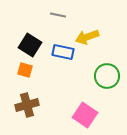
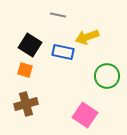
brown cross: moved 1 px left, 1 px up
